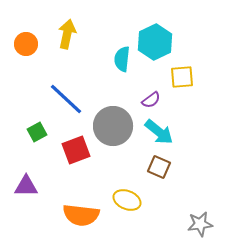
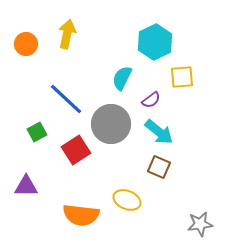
cyan semicircle: moved 19 px down; rotated 20 degrees clockwise
gray circle: moved 2 px left, 2 px up
red square: rotated 12 degrees counterclockwise
